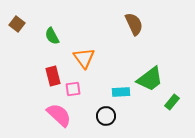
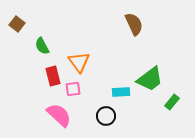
green semicircle: moved 10 px left, 10 px down
orange triangle: moved 5 px left, 4 px down
